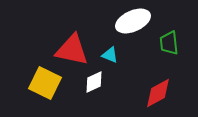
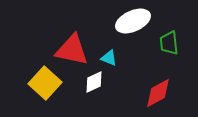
cyan triangle: moved 1 px left, 3 px down
yellow square: rotated 16 degrees clockwise
